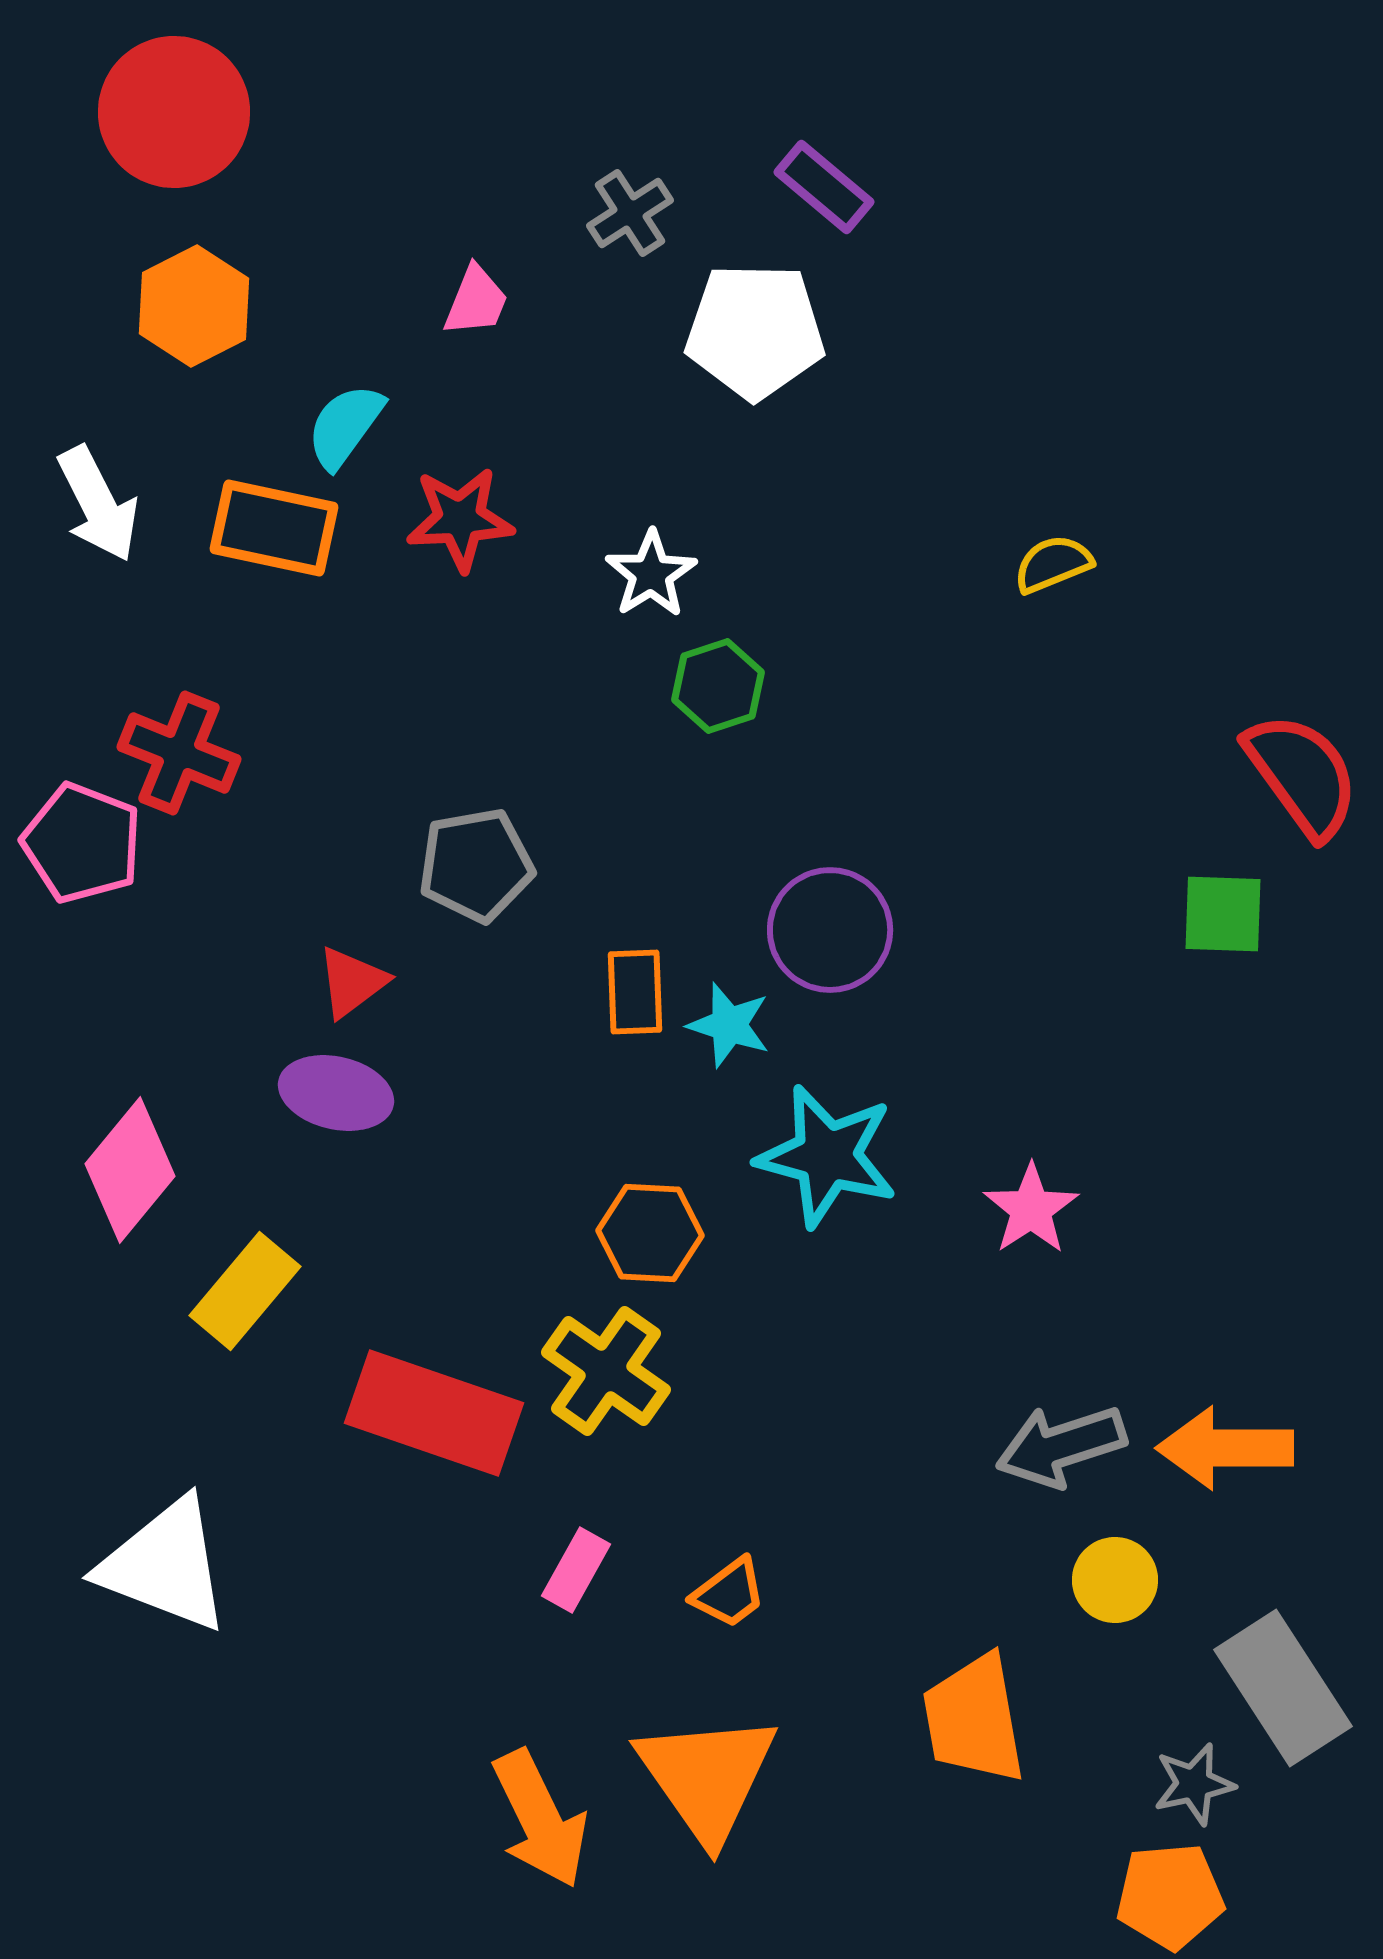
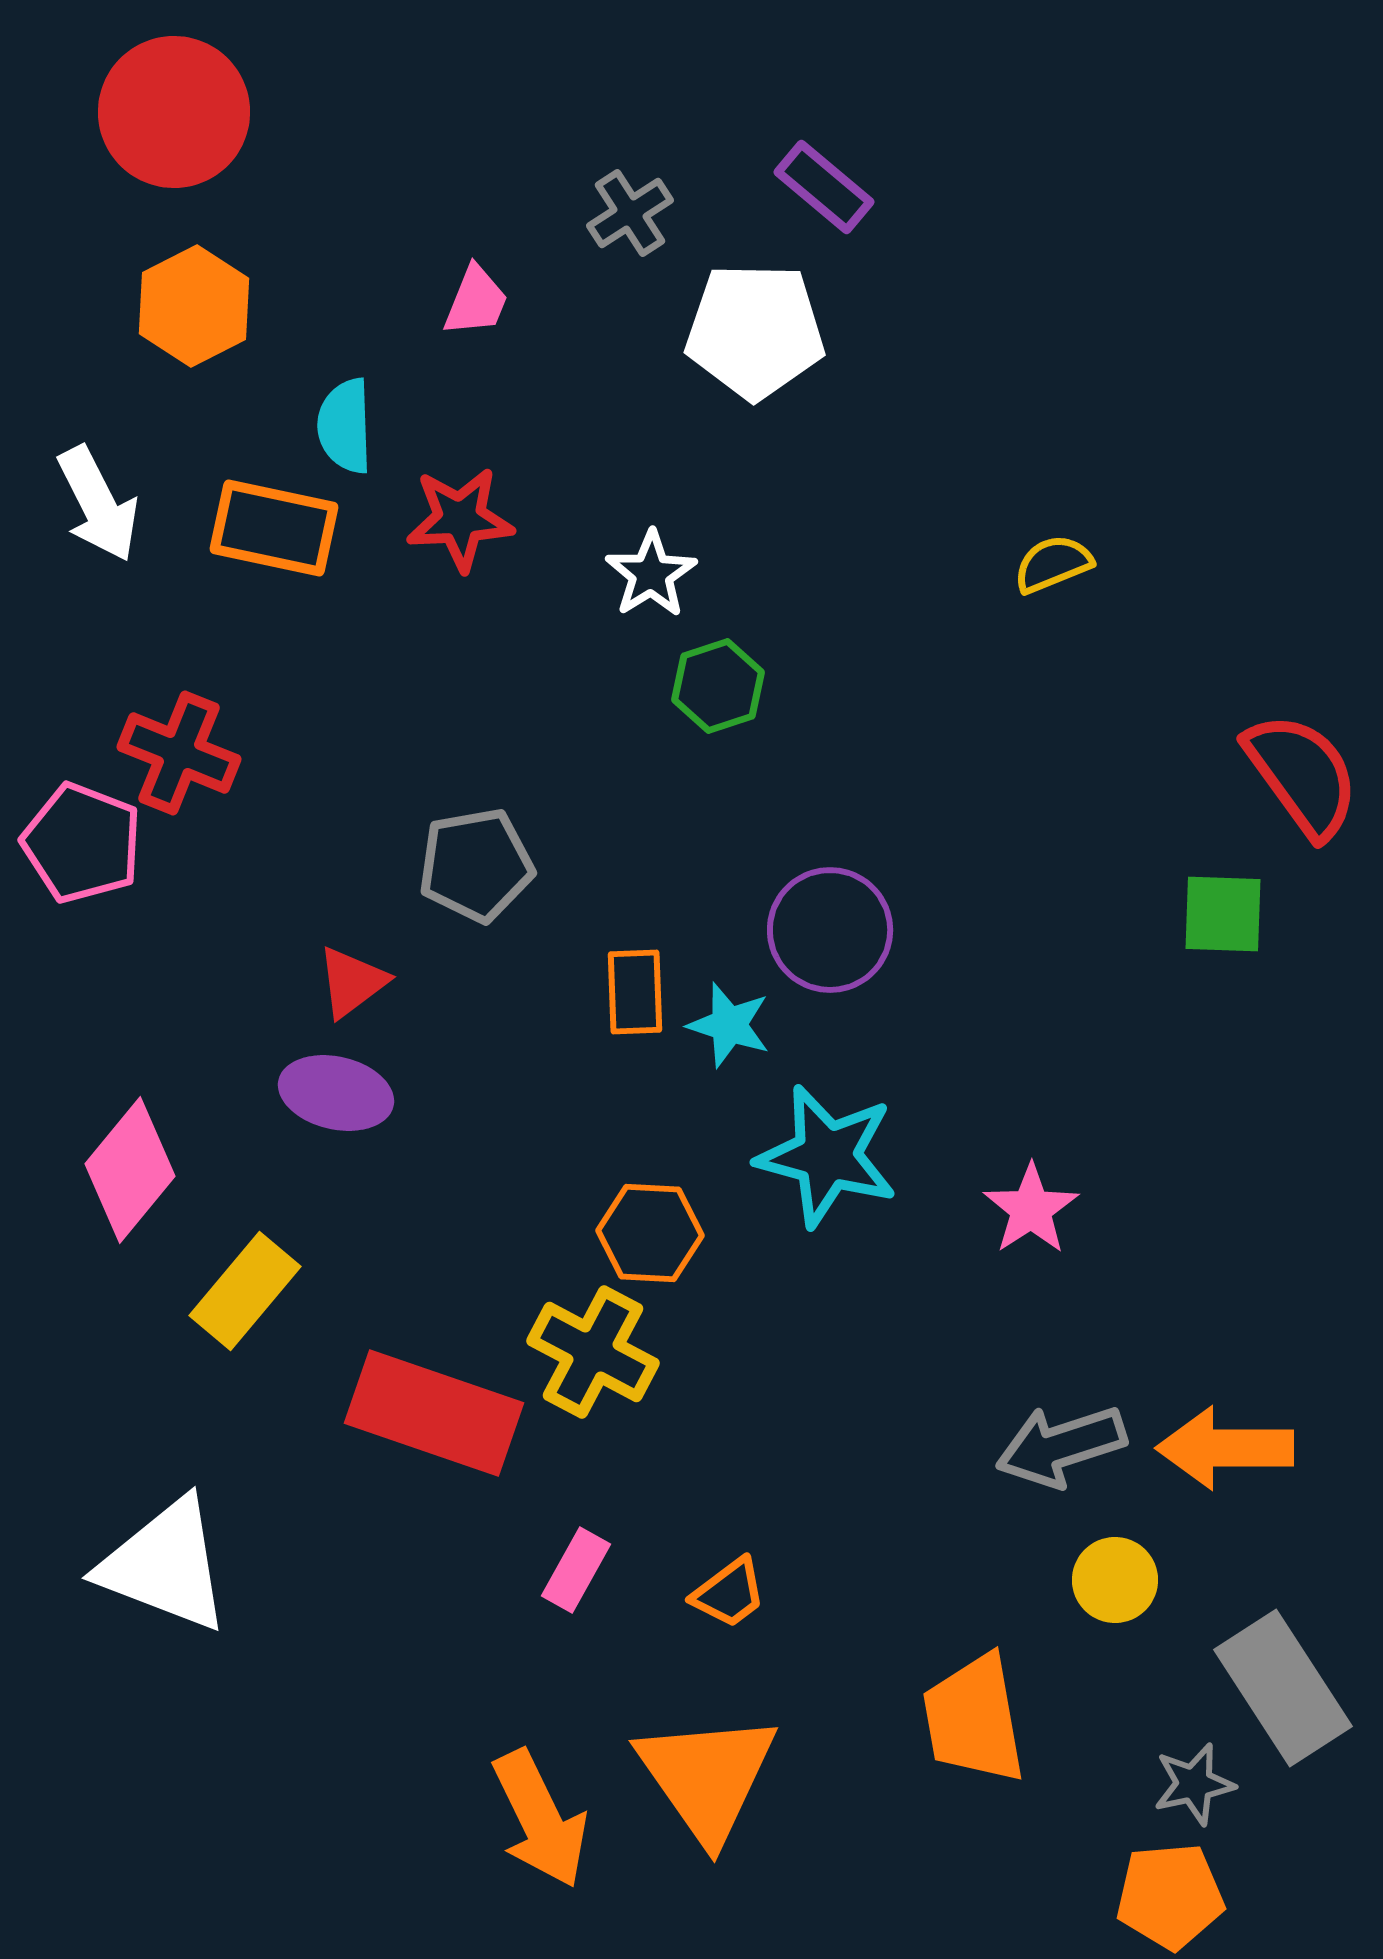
cyan semicircle at (345, 426): rotated 38 degrees counterclockwise
yellow cross at (606, 1371): moved 13 px left, 19 px up; rotated 7 degrees counterclockwise
